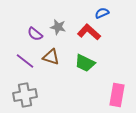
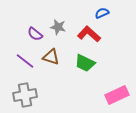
red L-shape: moved 2 px down
pink rectangle: rotated 55 degrees clockwise
